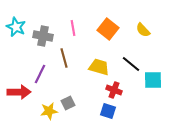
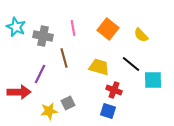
yellow semicircle: moved 2 px left, 5 px down
